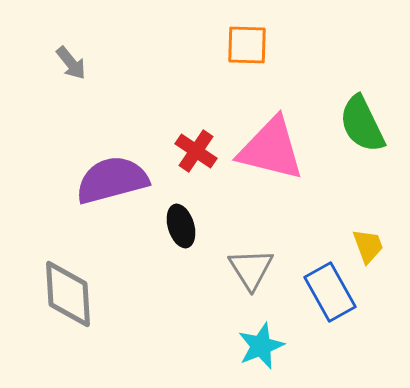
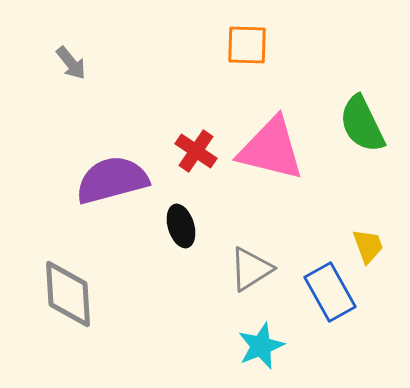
gray triangle: rotated 30 degrees clockwise
